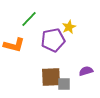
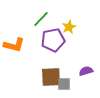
green line: moved 12 px right
